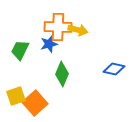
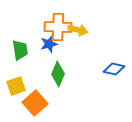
green trapezoid: rotated 145 degrees clockwise
green diamond: moved 4 px left
yellow square: moved 10 px up
